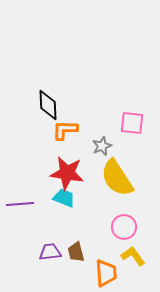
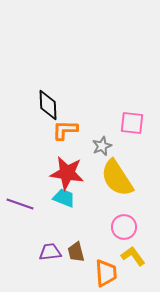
purple line: rotated 24 degrees clockwise
